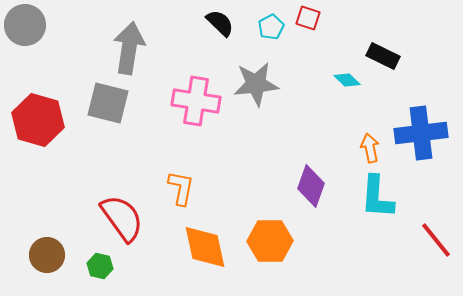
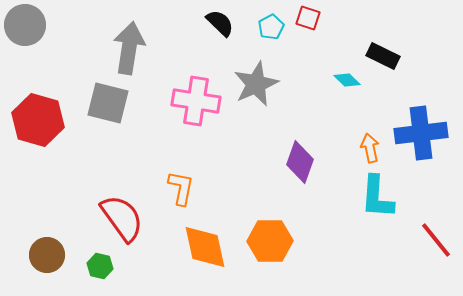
gray star: rotated 18 degrees counterclockwise
purple diamond: moved 11 px left, 24 px up
